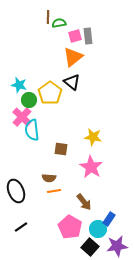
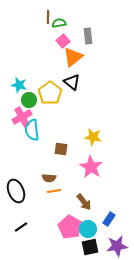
pink square: moved 12 px left, 5 px down; rotated 24 degrees counterclockwise
pink cross: rotated 18 degrees clockwise
cyan circle: moved 10 px left
black square: rotated 36 degrees clockwise
